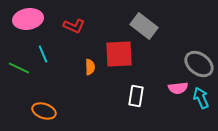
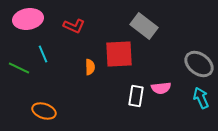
pink semicircle: moved 17 px left
